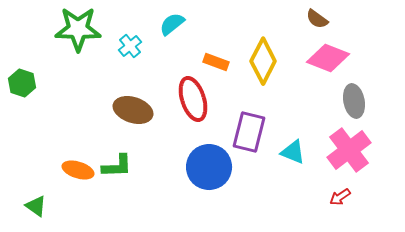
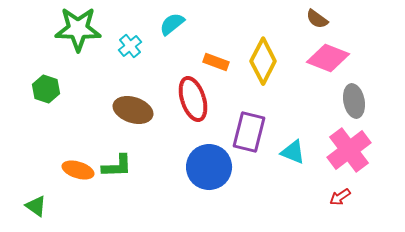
green hexagon: moved 24 px right, 6 px down
